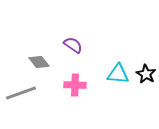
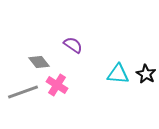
pink cross: moved 18 px left; rotated 30 degrees clockwise
gray line: moved 2 px right, 1 px up
